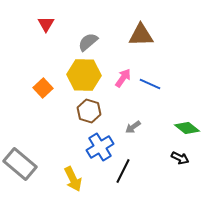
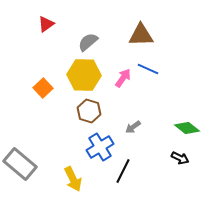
red triangle: rotated 24 degrees clockwise
blue line: moved 2 px left, 15 px up
